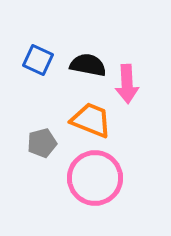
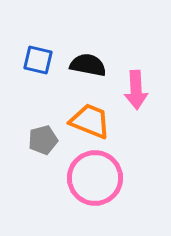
blue square: rotated 12 degrees counterclockwise
pink arrow: moved 9 px right, 6 px down
orange trapezoid: moved 1 px left, 1 px down
gray pentagon: moved 1 px right, 3 px up
